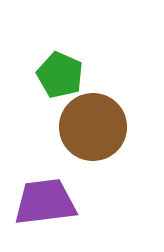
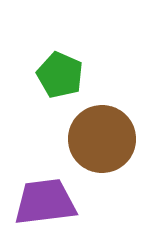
brown circle: moved 9 px right, 12 px down
